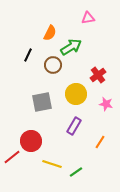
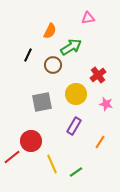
orange semicircle: moved 2 px up
yellow line: rotated 48 degrees clockwise
